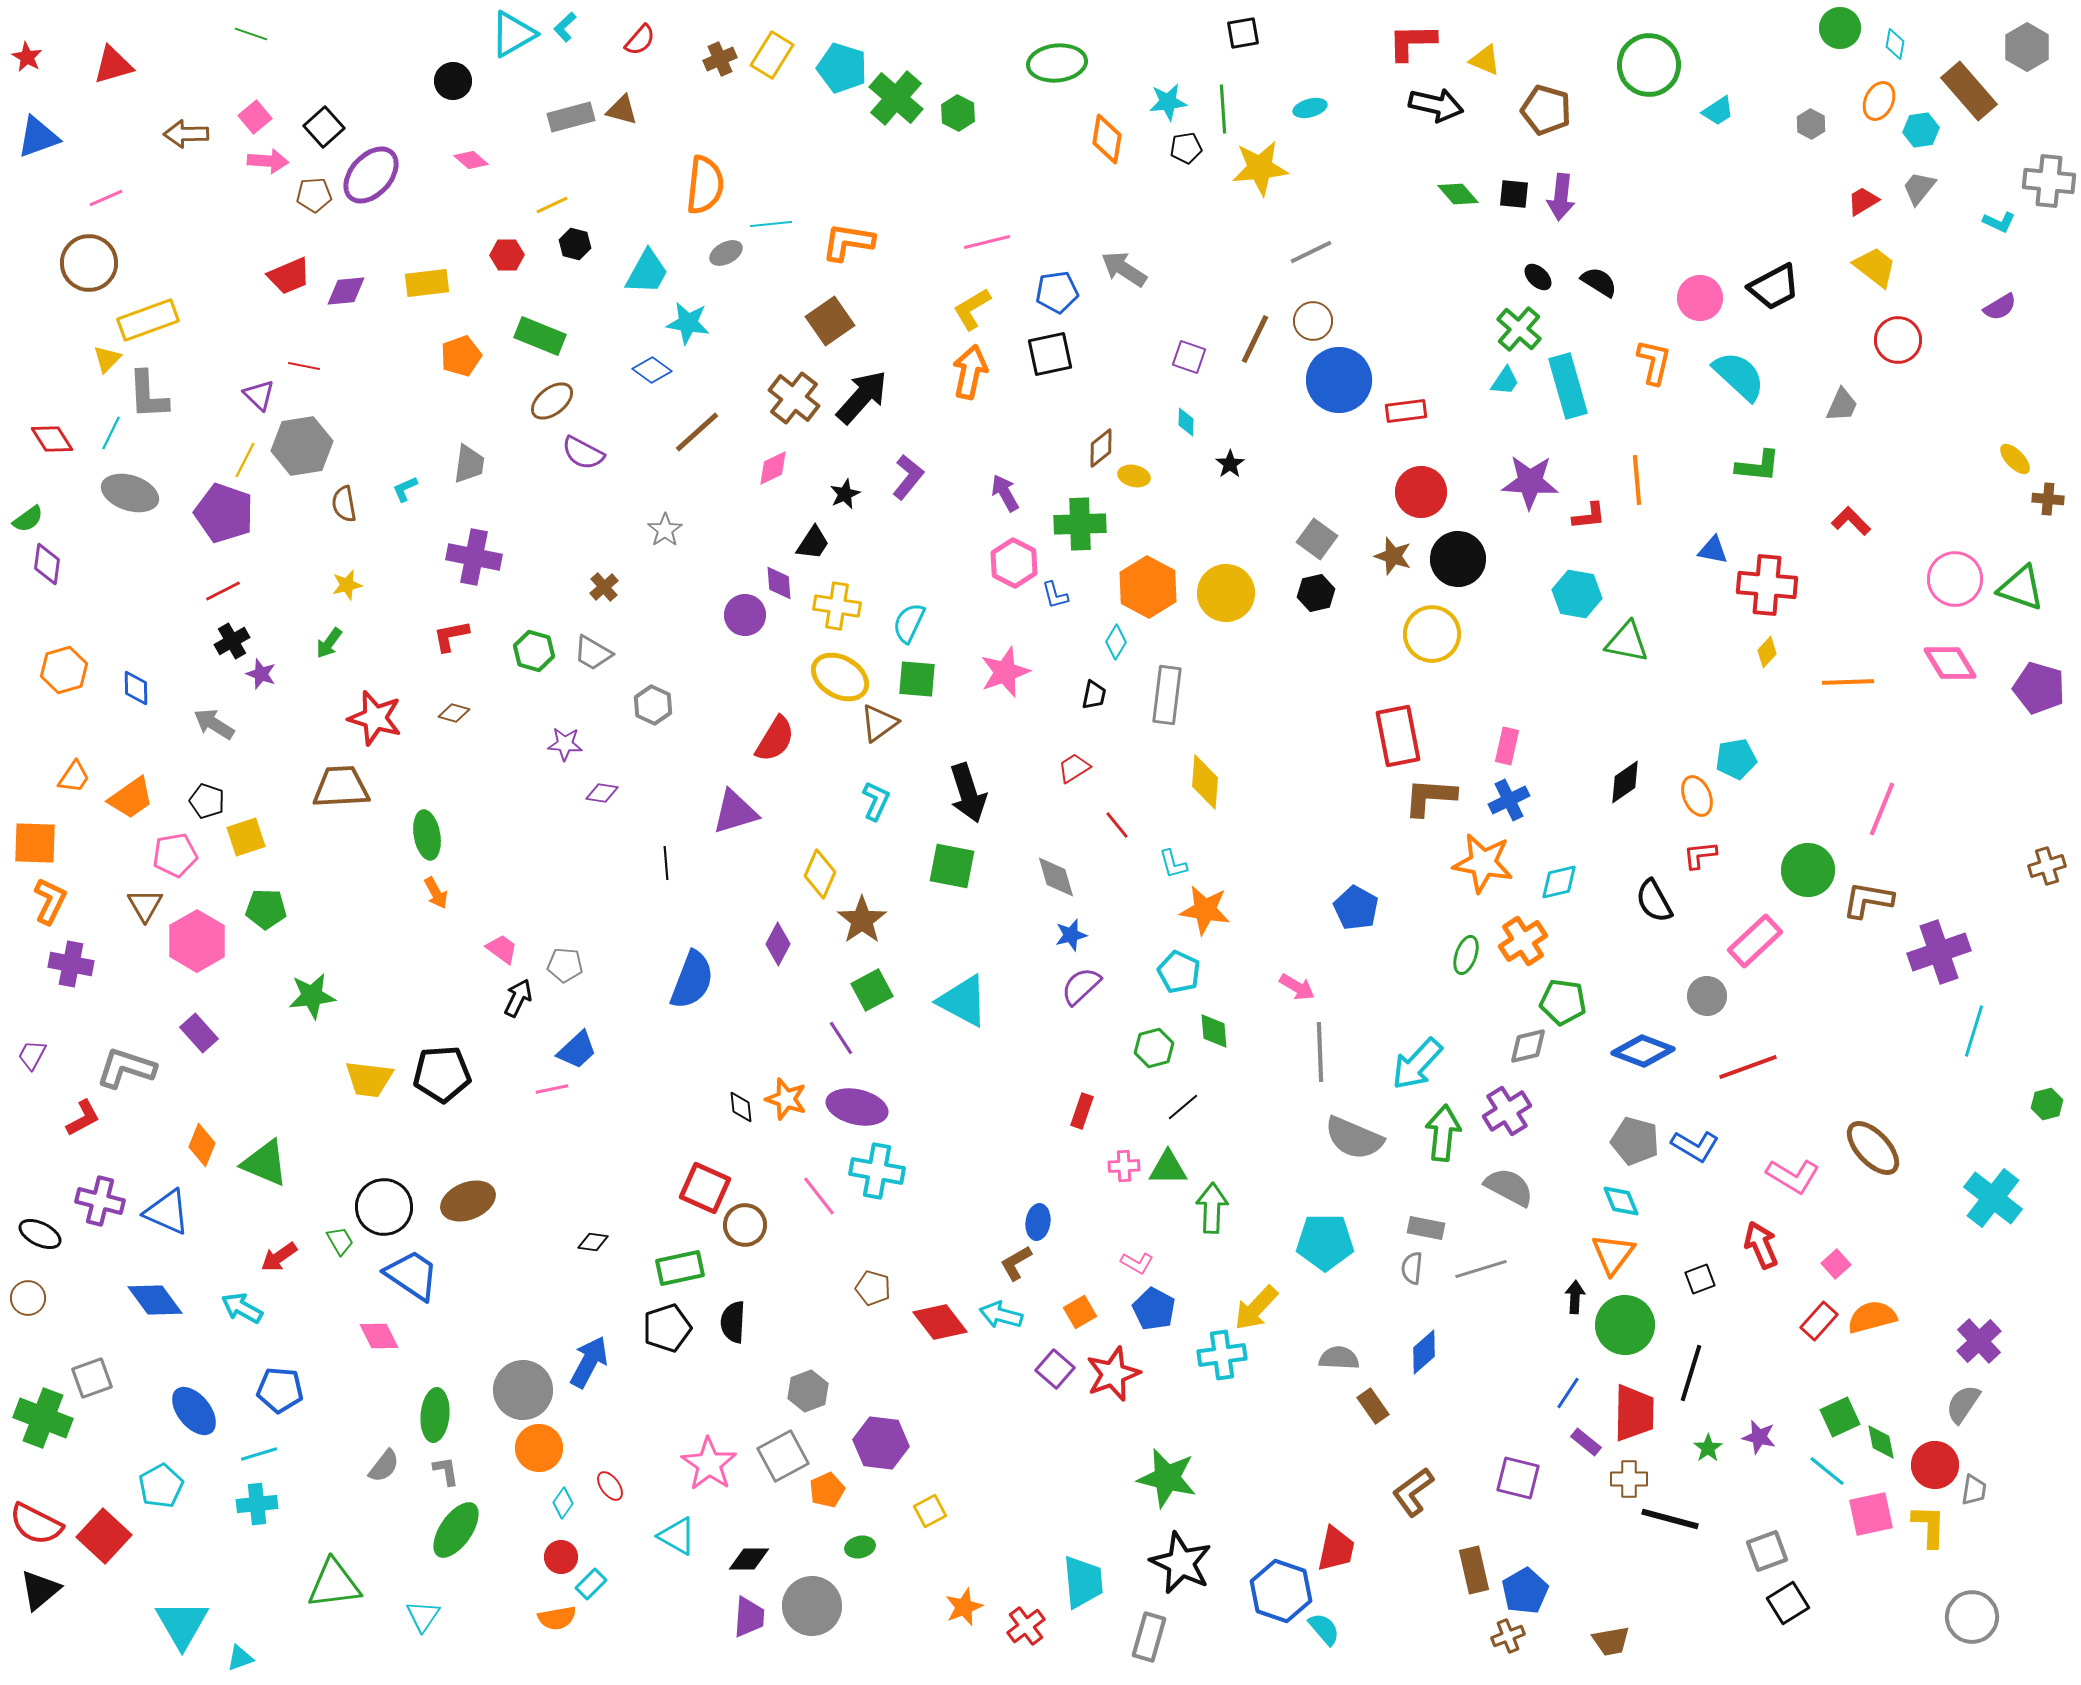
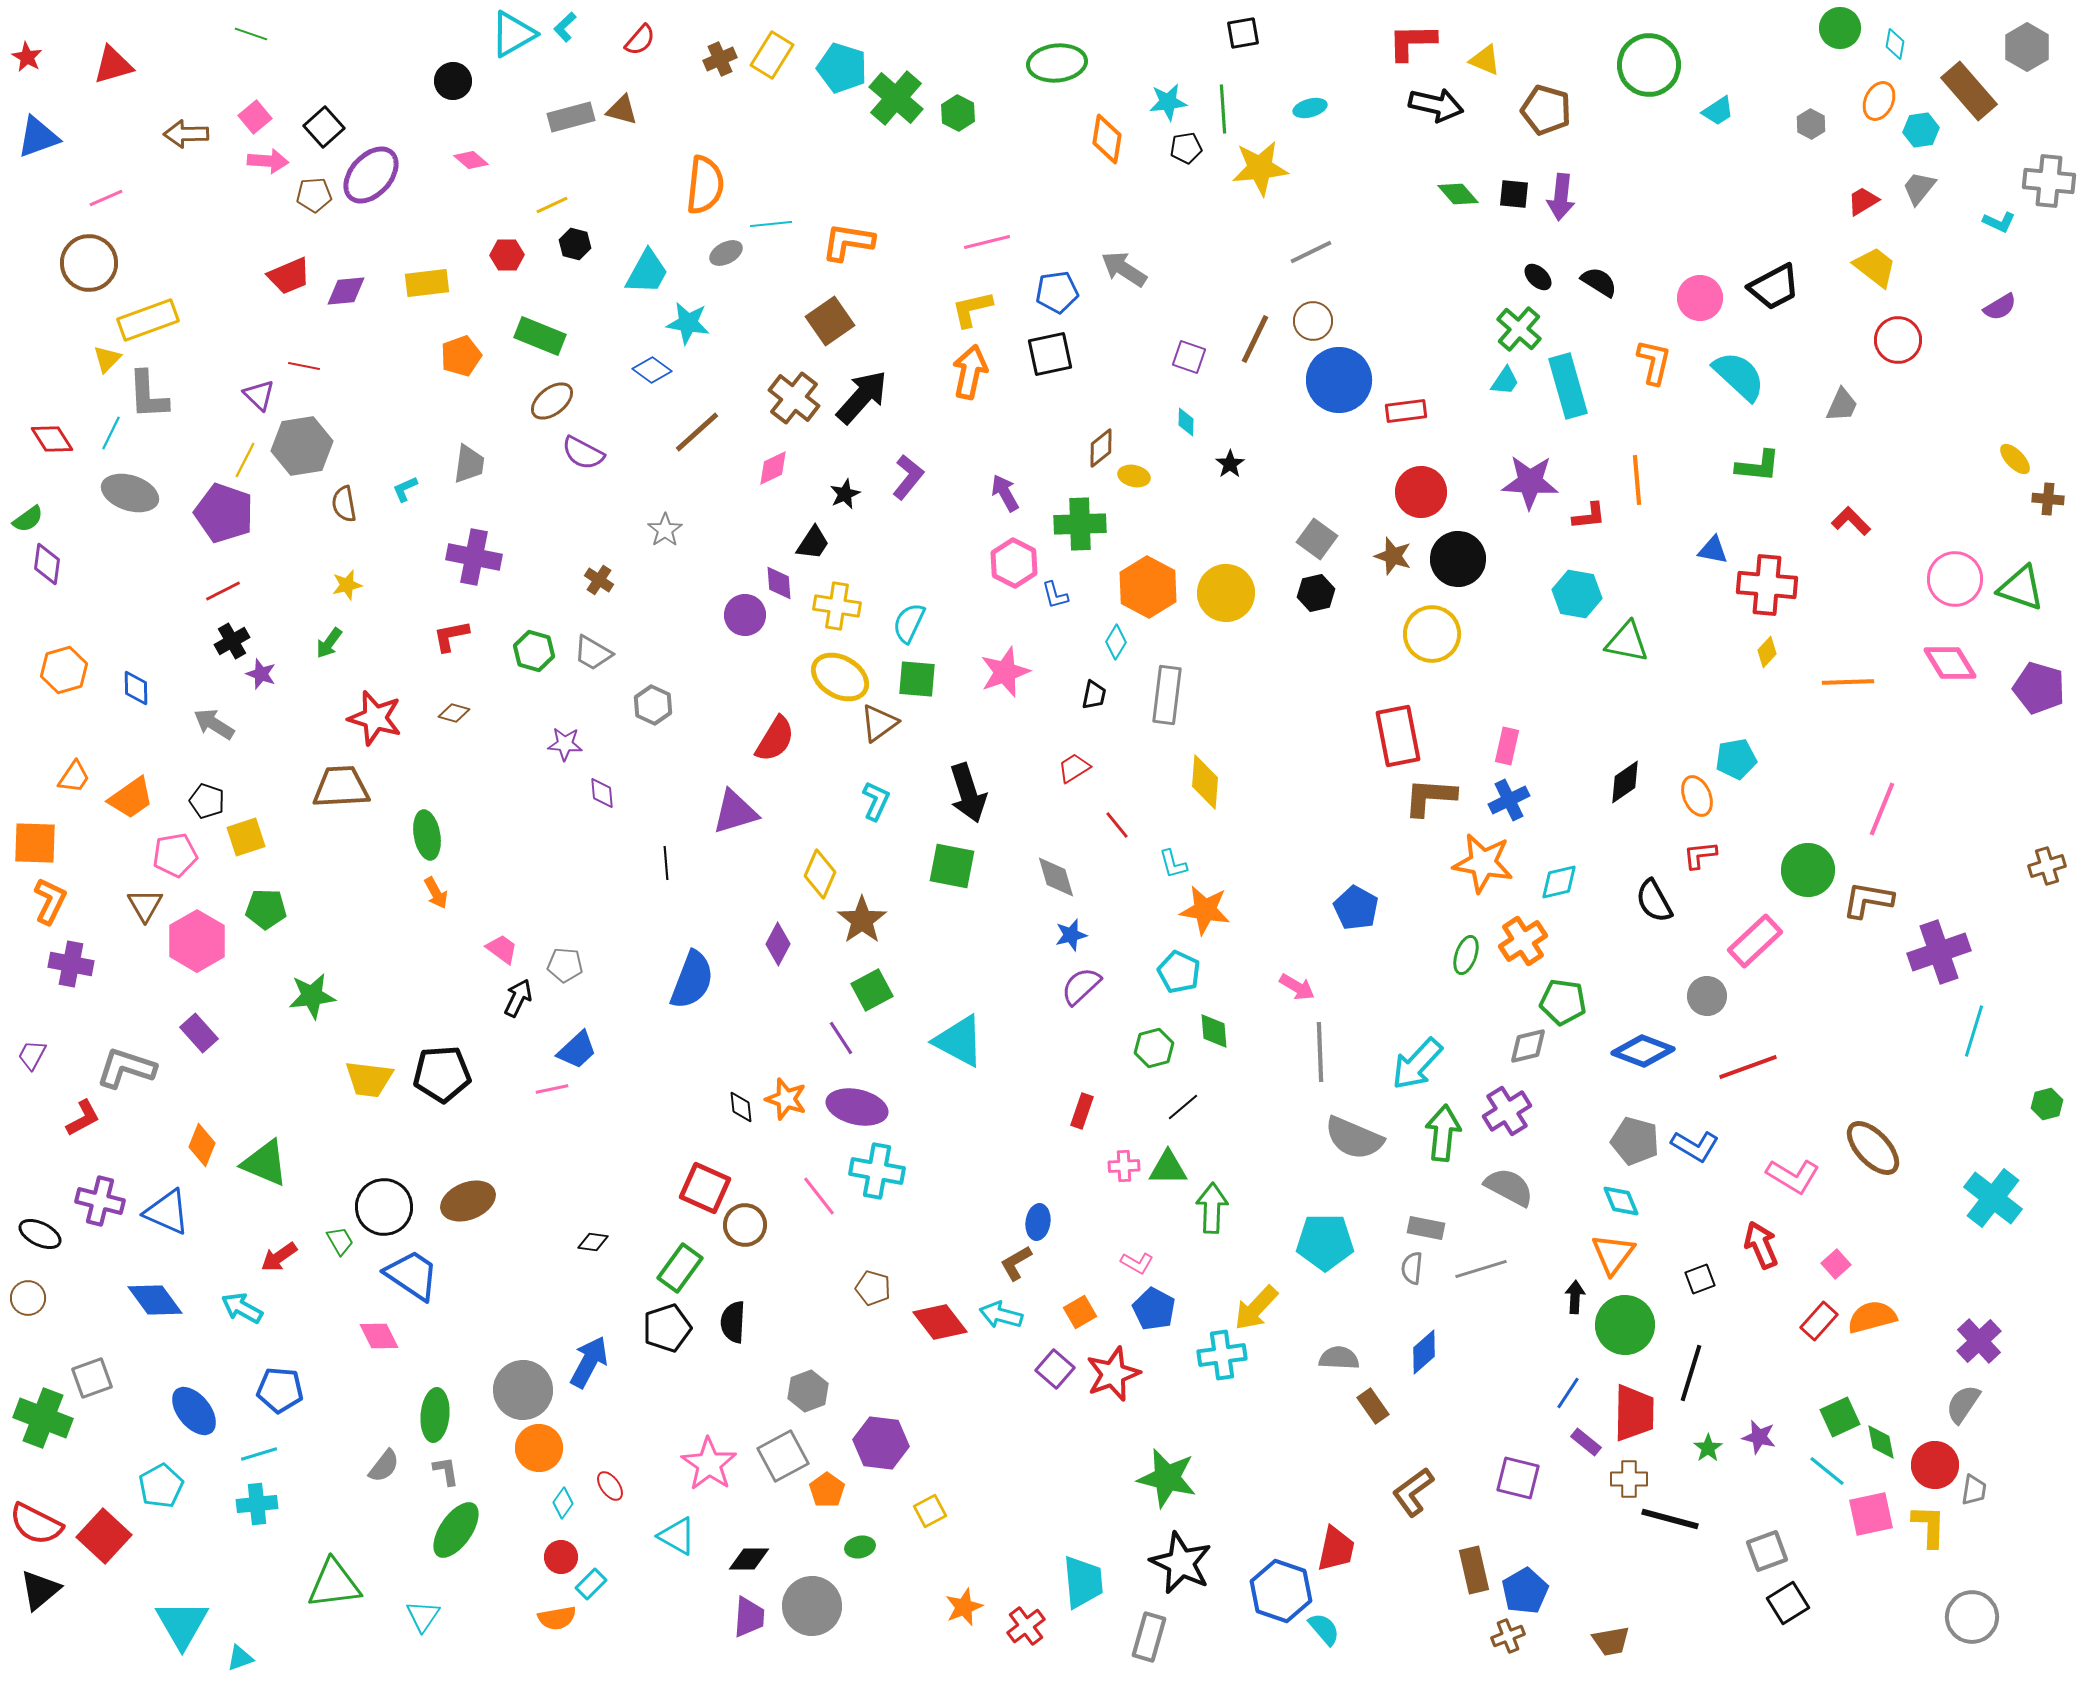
yellow L-shape at (972, 309): rotated 18 degrees clockwise
brown cross at (604, 587): moved 5 px left, 7 px up; rotated 16 degrees counterclockwise
purple diamond at (602, 793): rotated 76 degrees clockwise
cyan triangle at (963, 1001): moved 4 px left, 40 px down
green rectangle at (680, 1268): rotated 42 degrees counterclockwise
orange pentagon at (827, 1490): rotated 12 degrees counterclockwise
